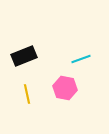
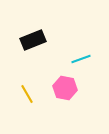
black rectangle: moved 9 px right, 16 px up
yellow line: rotated 18 degrees counterclockwise
